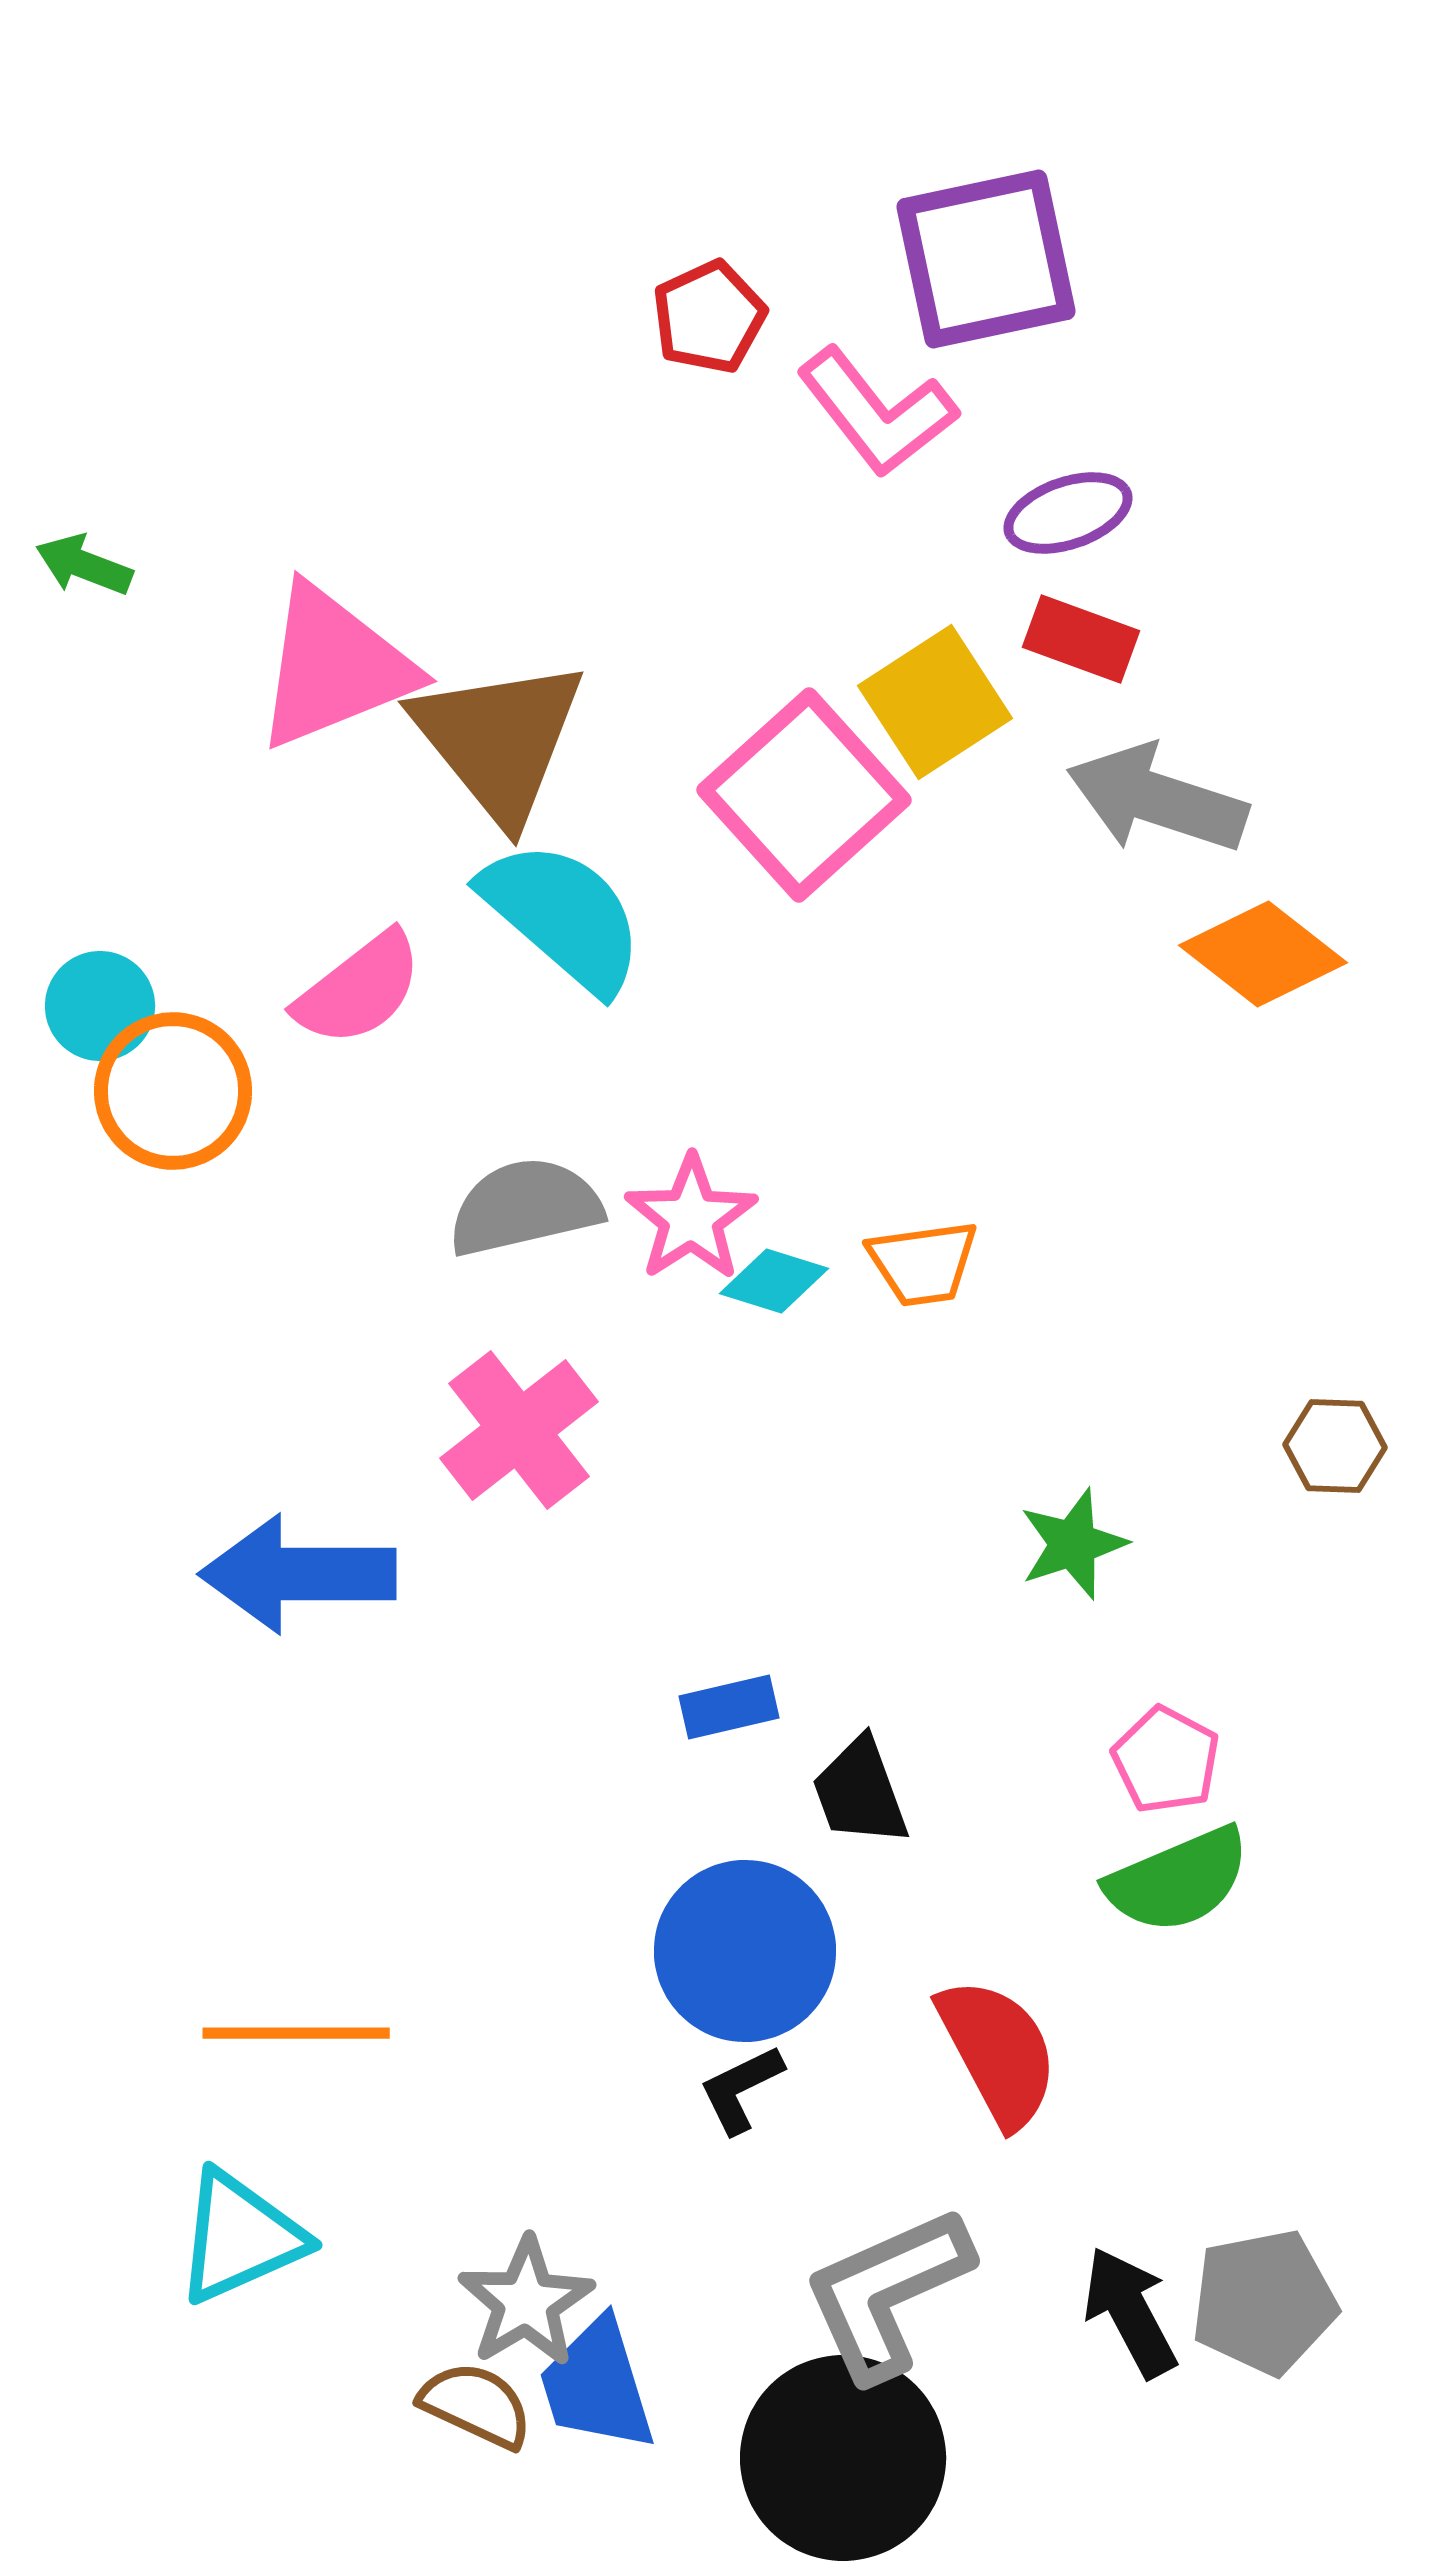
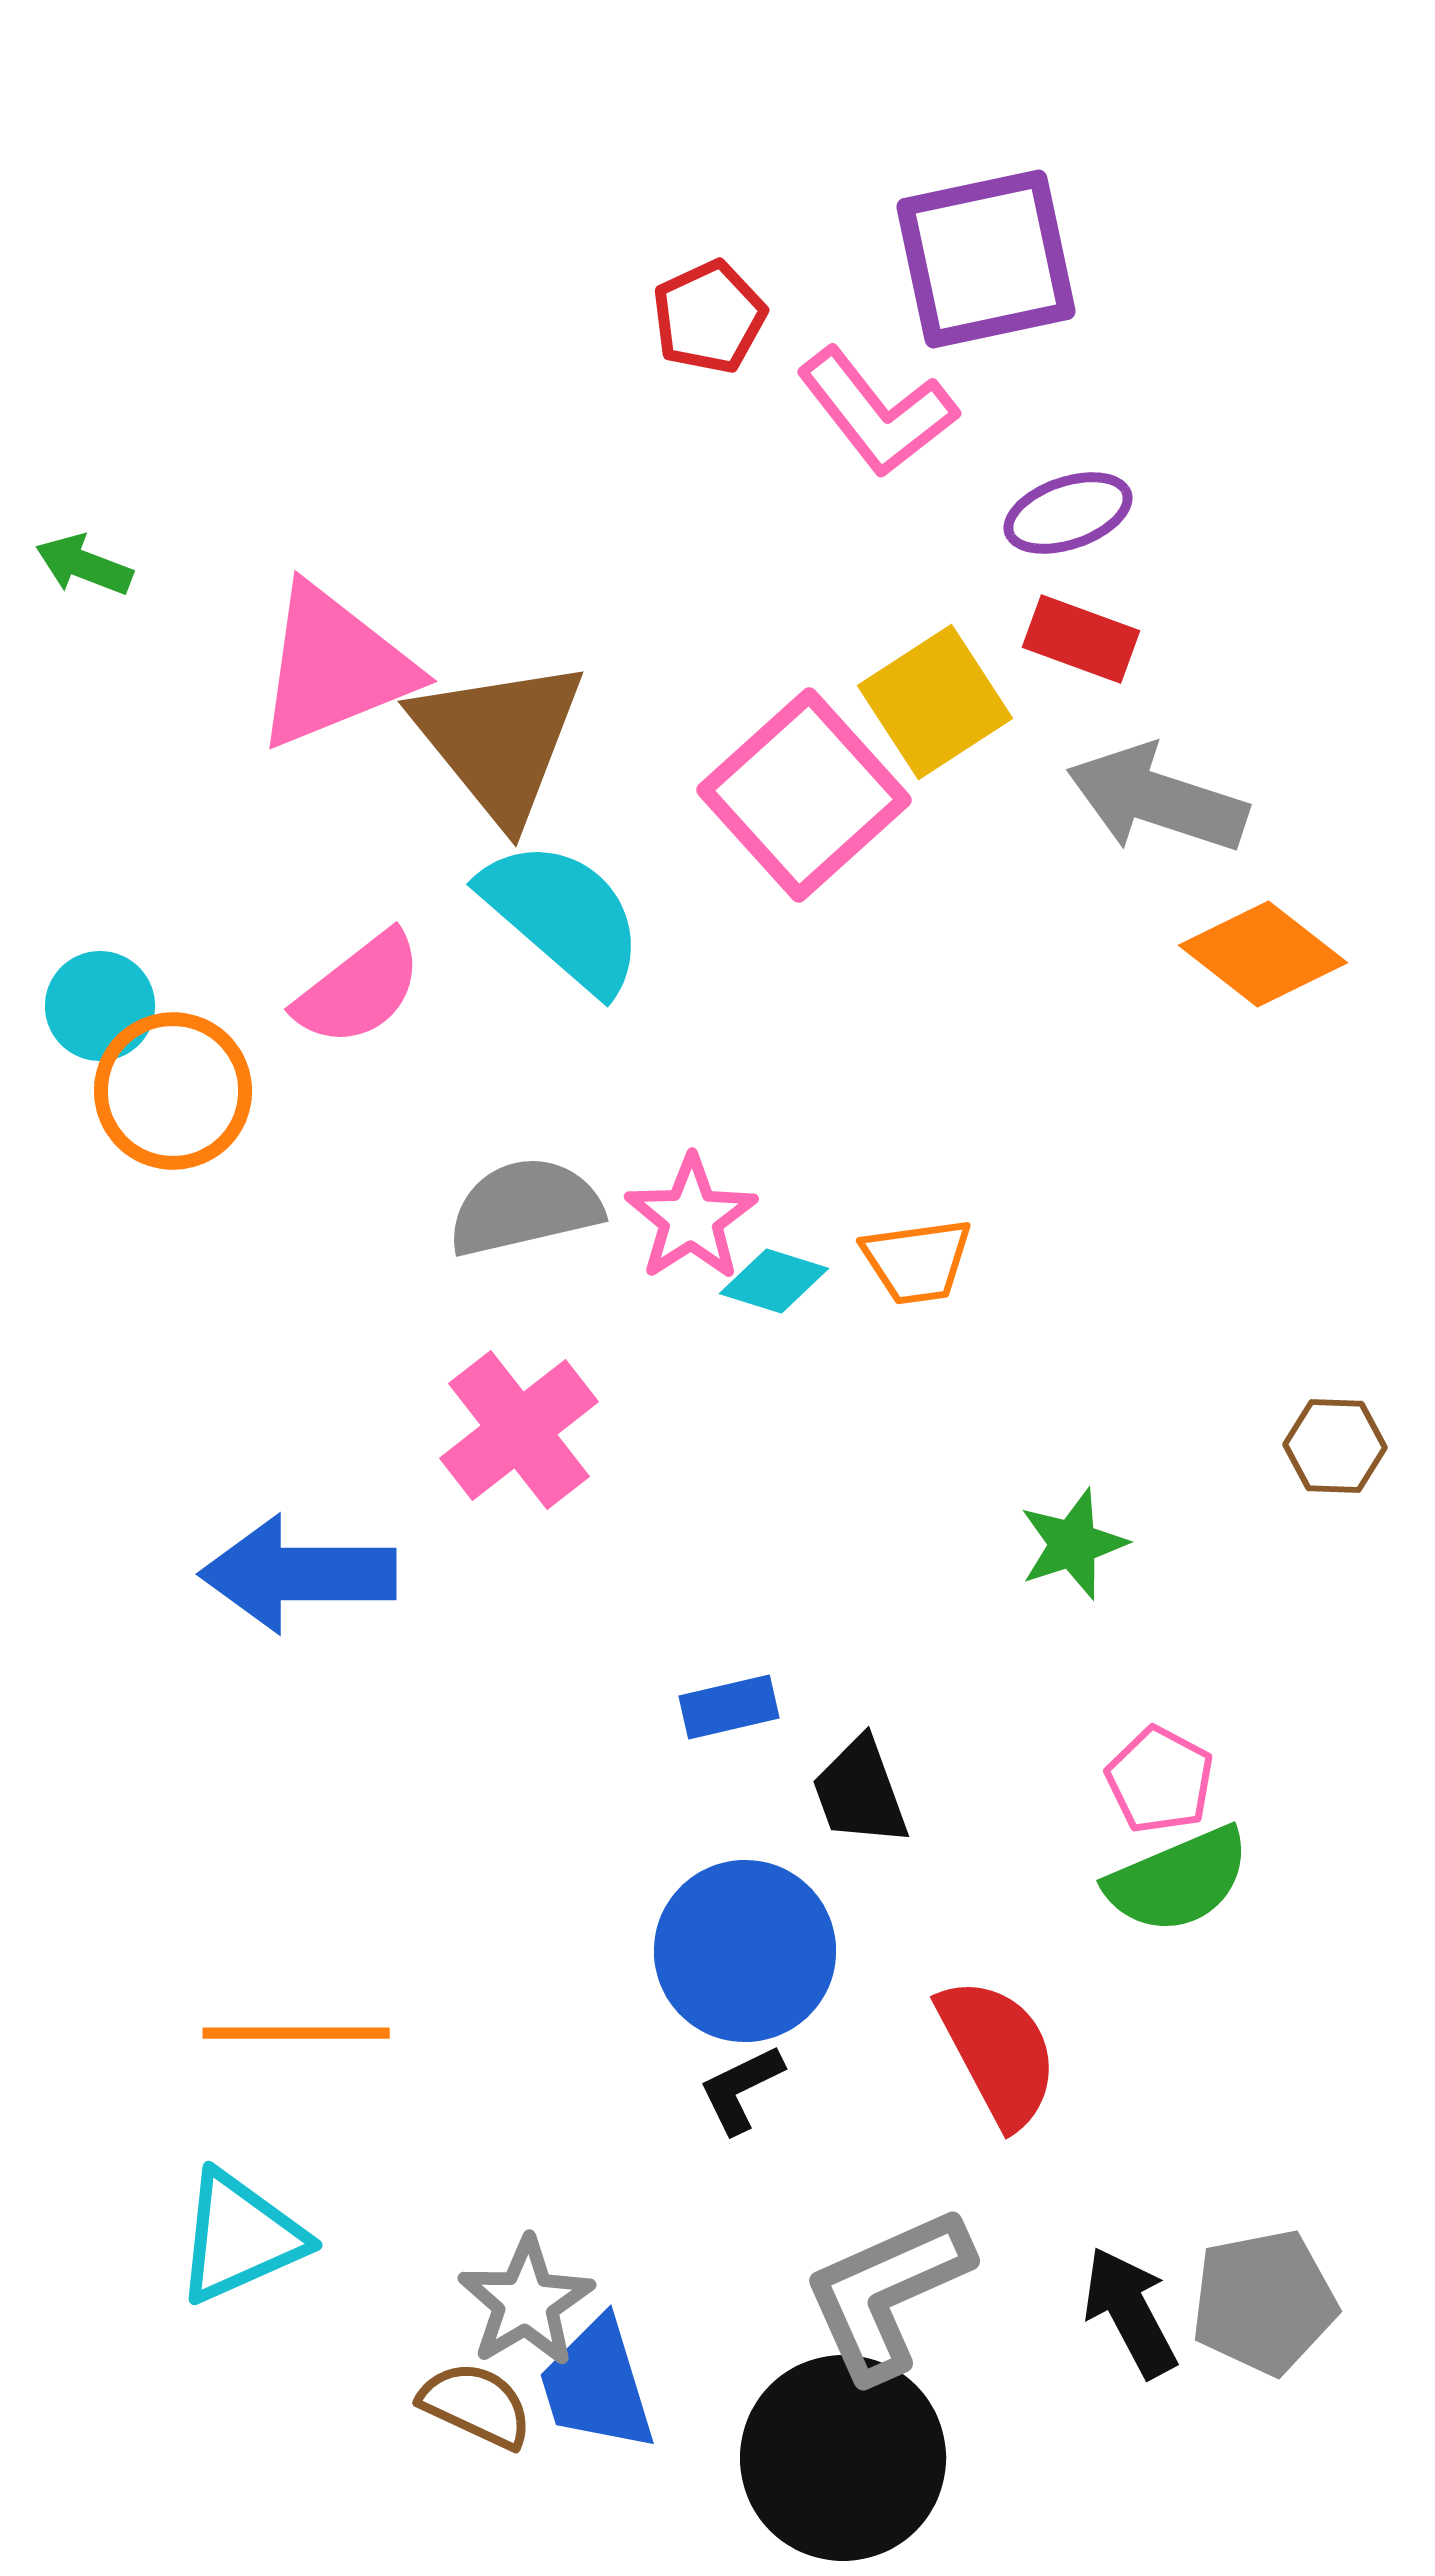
orange trapezoid: moved 6 px left, 2 px up
pink pentagon: moved 6 px left, 20 px down
